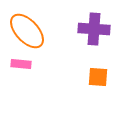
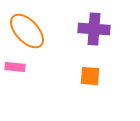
pink rectangle: moved 6 px left, 3 px down
orange square: moved 8 px left, 1 px up
